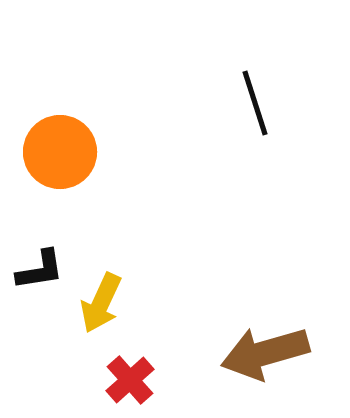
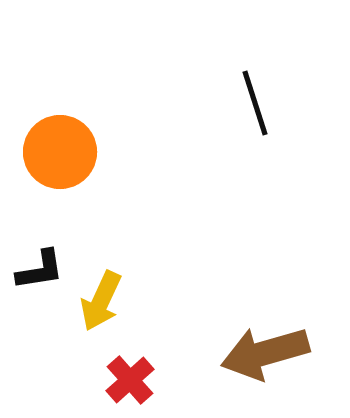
yellow arrow: moved 2 px up
